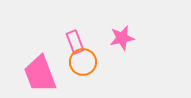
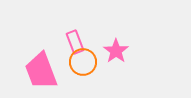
pink star: moved 6 px left, 13 px down; rotated 25 degrees counterclockwise
pink trapezoid: moved 1 px right, 3 px up
